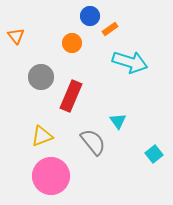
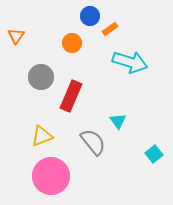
orange triangle: rotated 12 degrees clockwise
